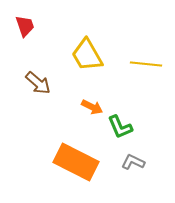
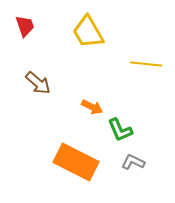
yellow trapezoid: moved 1 px right, 23 px up
green L-shape: moved 3 px down
